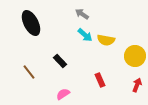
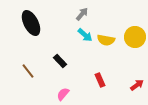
gray arrow: rotated 96 degrees clockwise
yellow circle: moved 19 px up
brown line: moved 1 px left, 1 px up
red arrow: rotated 32 degrees clockwise
pink semicircle: rotated 16 degrees counterclockwise
